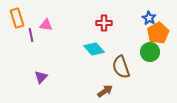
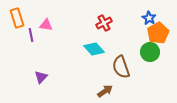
red cross: rotated 28 degrees counterclockwise
